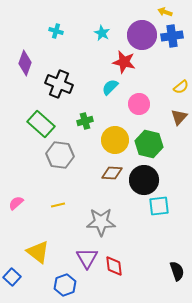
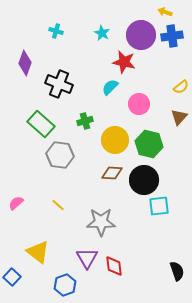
purple circle: moved 1 px left
yellow line: rotated 56 degrees clockwise
